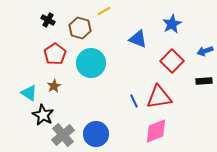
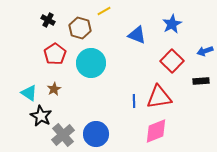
blue triangle: moved 1 px left, 4 px up
black rectangle: moved 3 px left
brown star: moved 3 px down
blue line: rotated 24 degrees clockwise
black star: moved 2 px left, 1 px down
